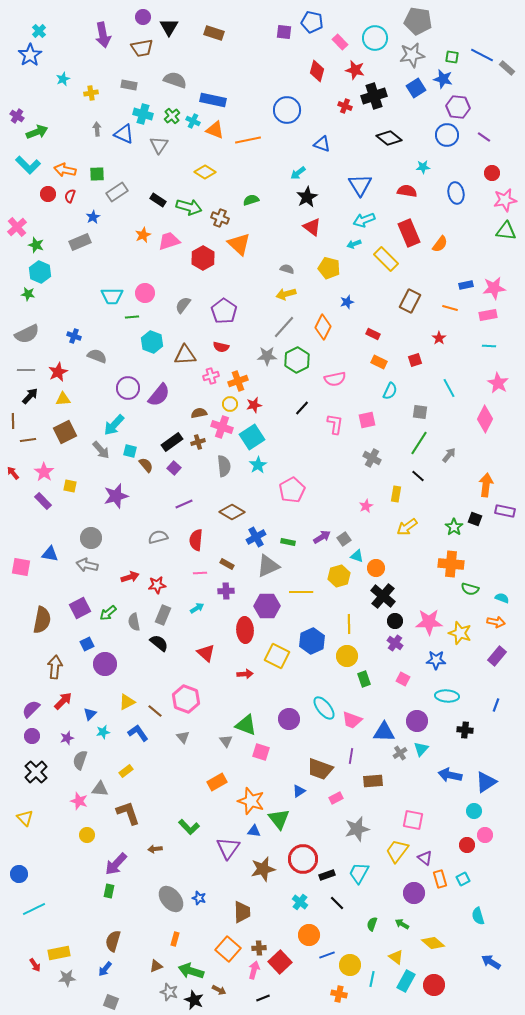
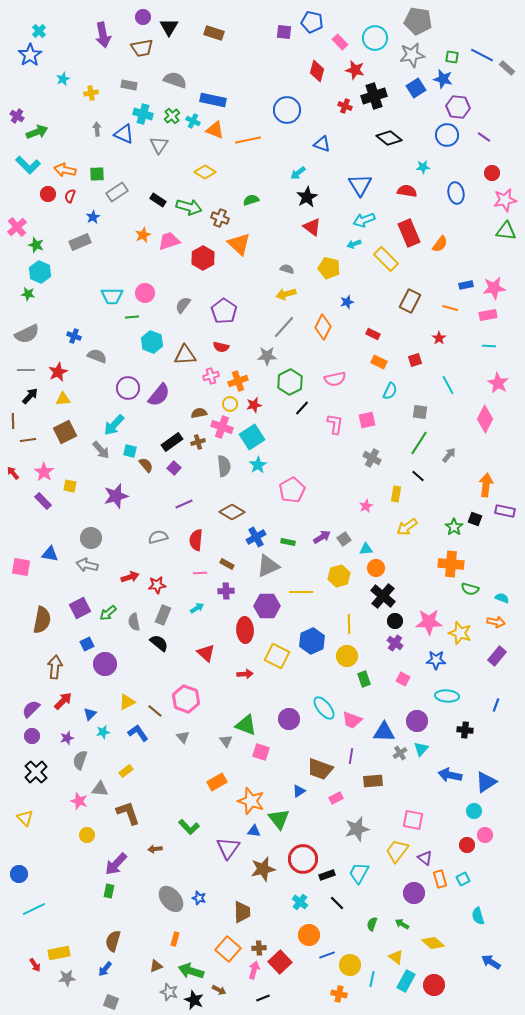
green hexagon at (297, 360): moved 7 px left, 22 px down
cyan line at (449, 388): moved 1 px left, 3 px up
cyan triangle at (357, 556): moved 9 px right, 7 px up; rotated 24 degrees counterclockwise
